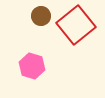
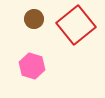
brown circle: moved 7 px left, 3 px down
